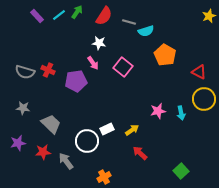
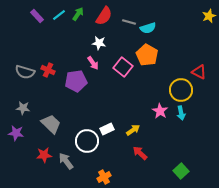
green arrow: moved 1 px right, 2 px down
cyan semicircle: moved 2 px right, 3 px up
orange pentagon: moved 18 px left
yellow circle: moved 23 px left, 9 px up
pink star: moved 2 px right; rotated 28 degrees counterclockwise
yellow arrow: moved 1 px right
purple star: moved 2 px left, 10 px up; rotated 21 degrees clockwise
red star: moved 1 px right, 3 px down
